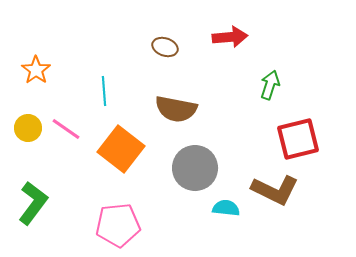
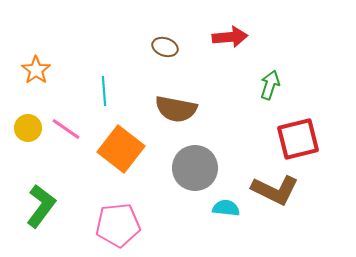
green L-shape: moved 8 px right, 3 px down
